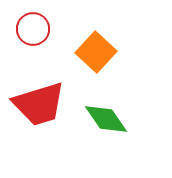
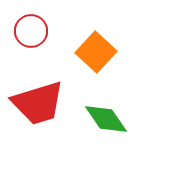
red circle: moved 2 px left, 2 px down
red trapezoid: moved 1 px left, 1 px up
